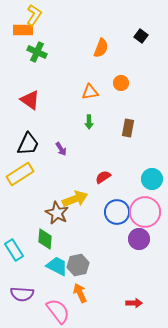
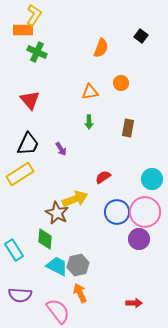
red triangle: rotated 15 degrees clockwise
purple semicircle: moved 2 px left, 1 px down
